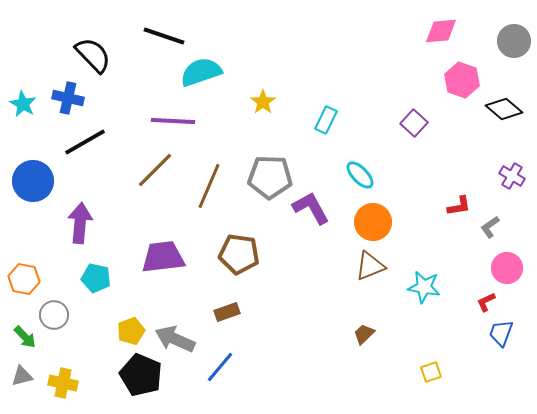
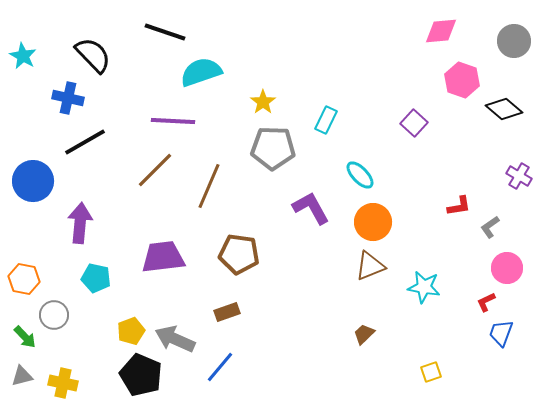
black line at (164, 36): moved 1 px right, 4 px up
cyan star at (23, 104): moved 48 px up
purple cross at (512, 176): moved 7 px right
gray pentagon at (270, 177): moved 3 px right, 29 px up
